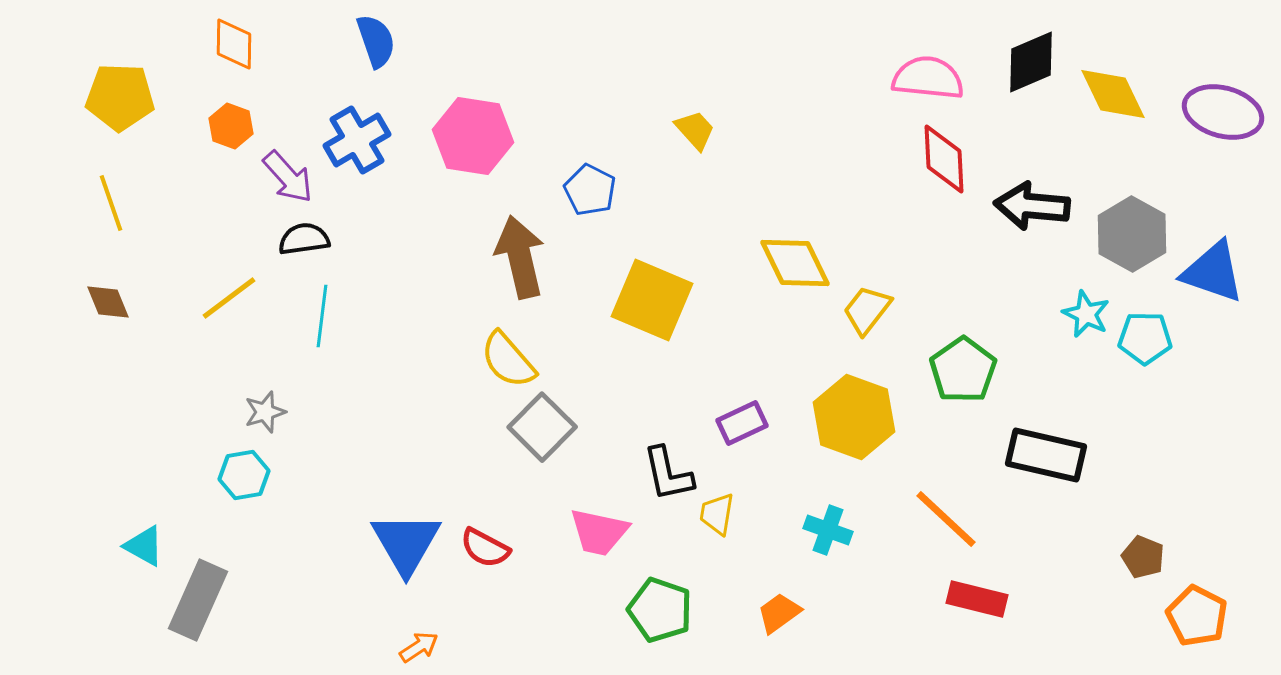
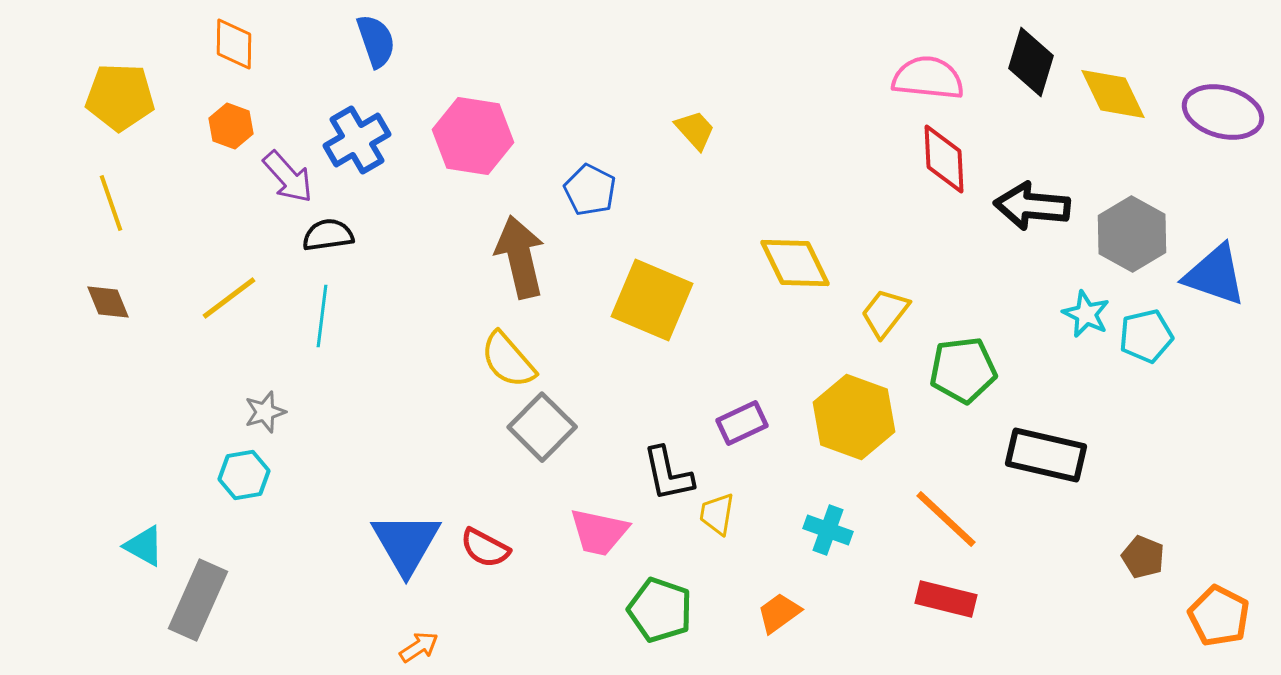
black diamond at (1031, 62): rotated 50 degrees counterclockwise
black semicircle at (304, 239): moved 24 px right, 4 px up
blue triangle at (1213, 272): moved 2 px right, 3 px down
yellow trapezoid at (867, 310): moved 18 px right, 3 px down
cyan pentagon at (1145, 338): moved 1 px right, 2 px up; rotated 14 degrees counterclockwise
green pentagon at (963, 370): rotated 28 degrees clockwise
red rectangle at (977, 599): moved 31 px left
orange pentagon at (1197, 616): moved 22 px right
